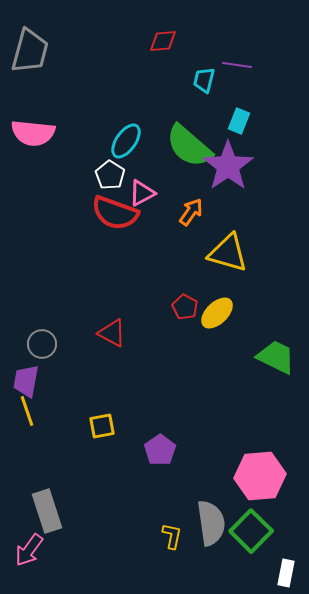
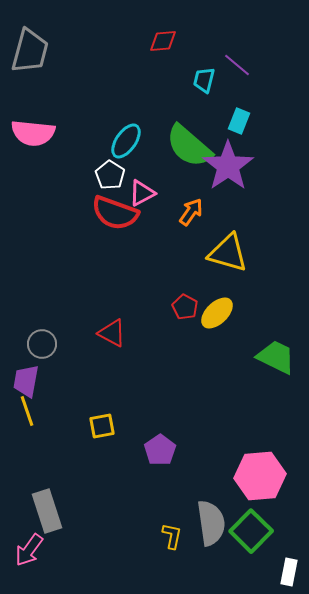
purple line: rotated 32 degrees clockwise
white rectangle: moved 3 px right, 1 px up
